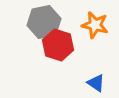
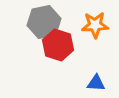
orange star: rotated 16 degrees counterclockwise
blue triangle: rotated 30 degrees counterclockwise
